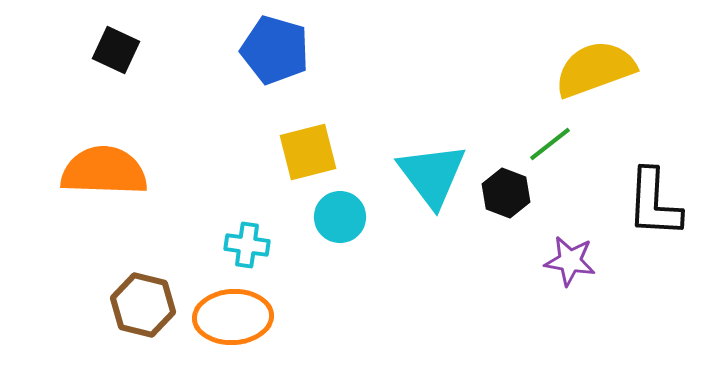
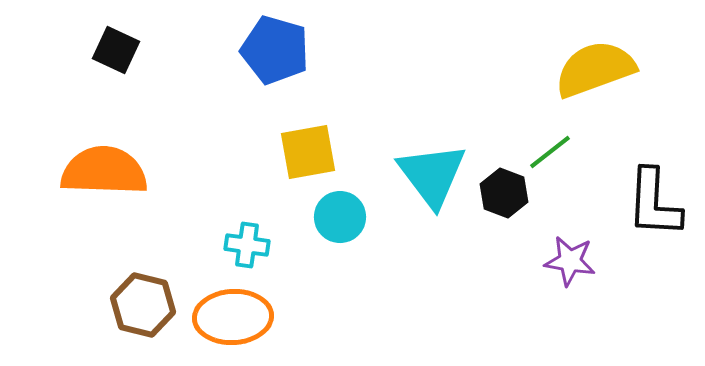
green line: moved 8 px down
yellow square: rotated 4 degrees clockwise
black hexagon: moved 2 px left
